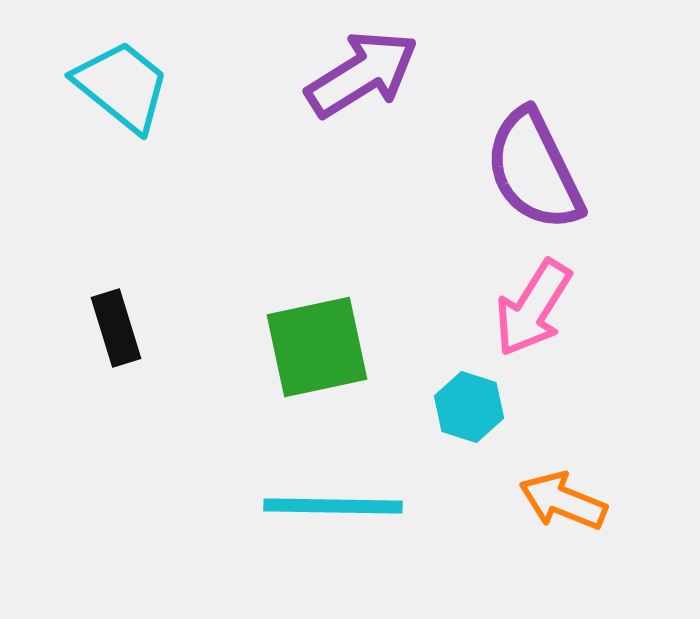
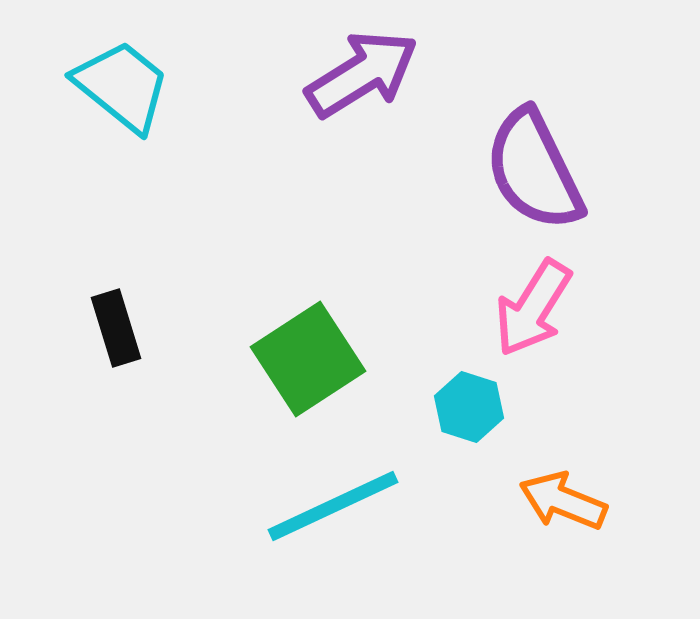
green square: moved 9 px left, 12 px down; rotated 21 degrees counterclockwise
cyan line: rotated 26 degrees counterclockwise
